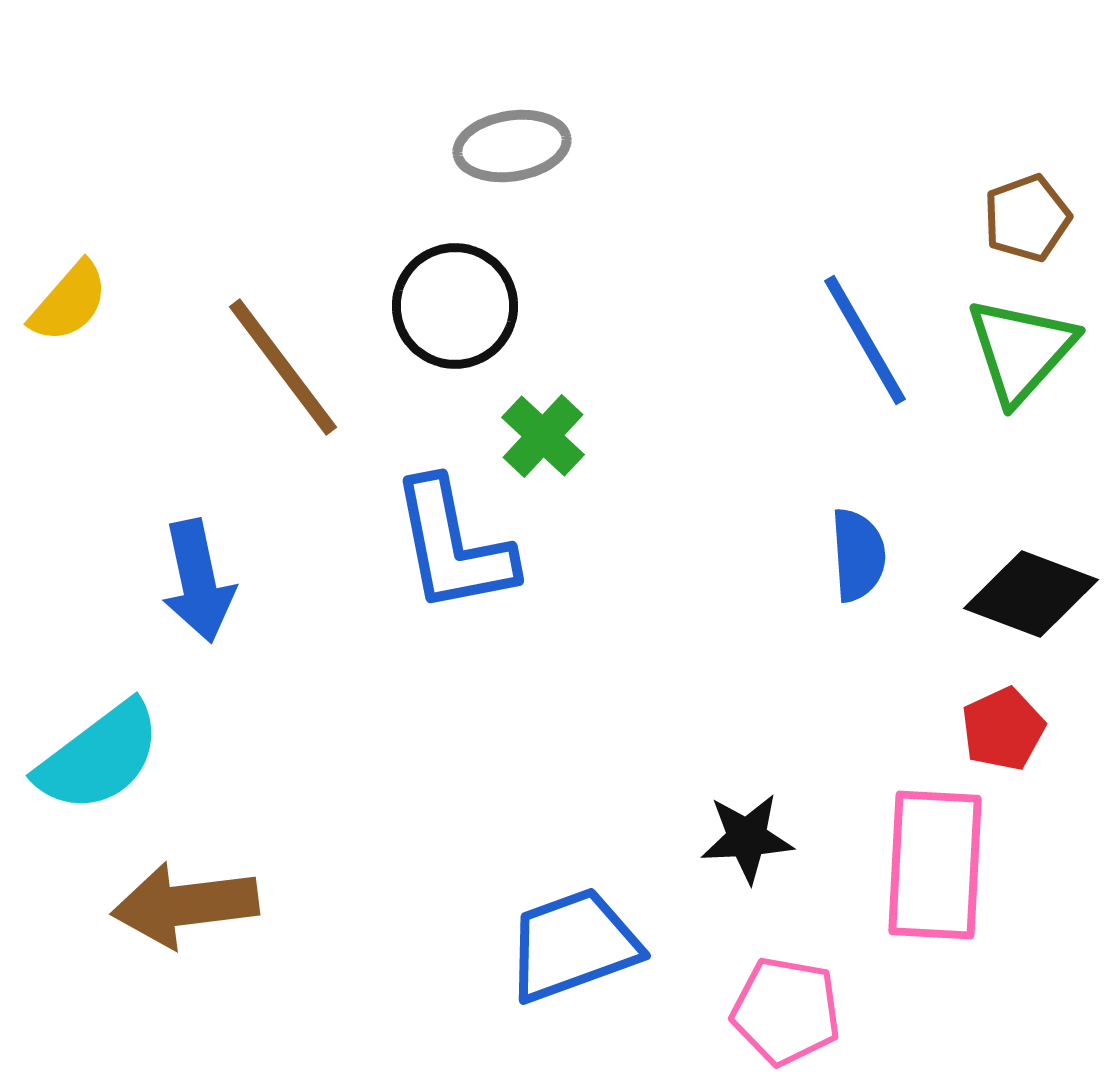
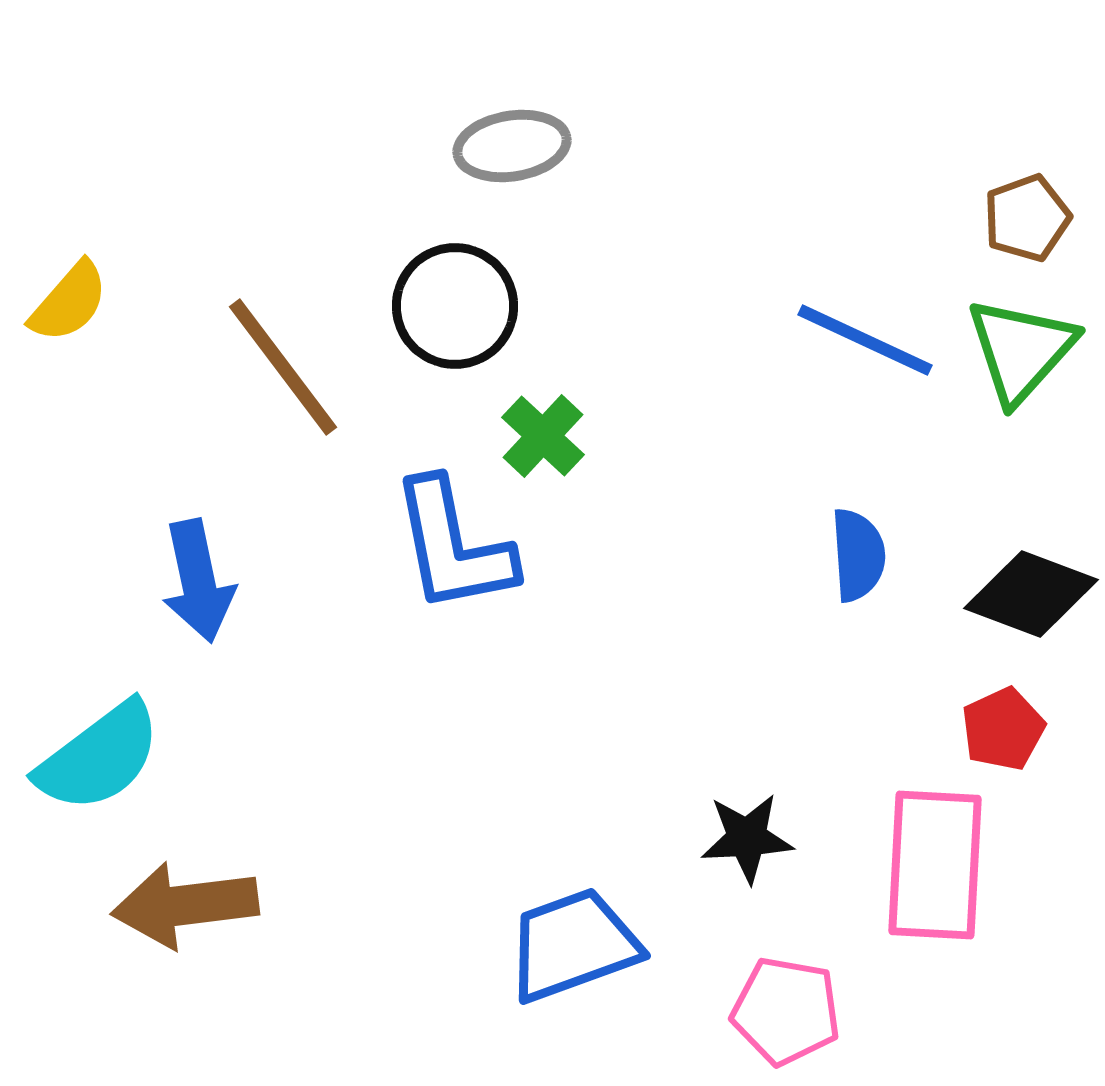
blue line: rotated 35 degrees counterclockwise
